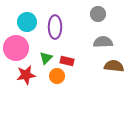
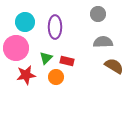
cyan circle: moved 2 px left
brown semicircle: rotated 24 degrees clockwise
orange circle: moved 1 px left, 1 px down
